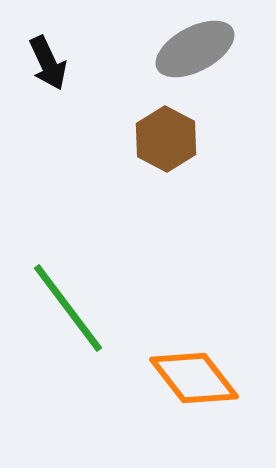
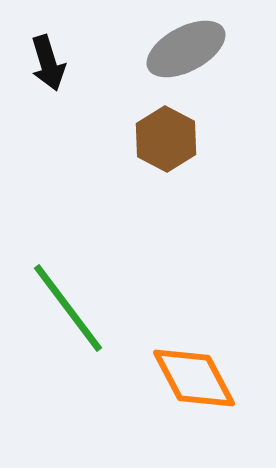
gray ellipse: moved 9 px left
black arrow: rotated 8 degrees clockwise
orange diamond: rotated 10 degrees clockwise
